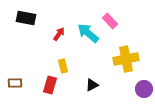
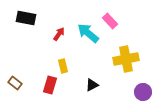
brown rectangle: rotated 40 degrees clockwise
purple circle: moved 1 px left, 3 px down
